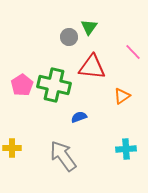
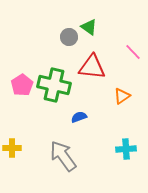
green triangle: rotated 30 degrees counterclockwise
